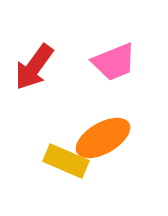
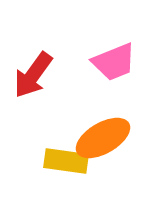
red arrow: moved 1 px left, 8 px down
yellow rectangle: rotated 15 degrees counterclockwise
